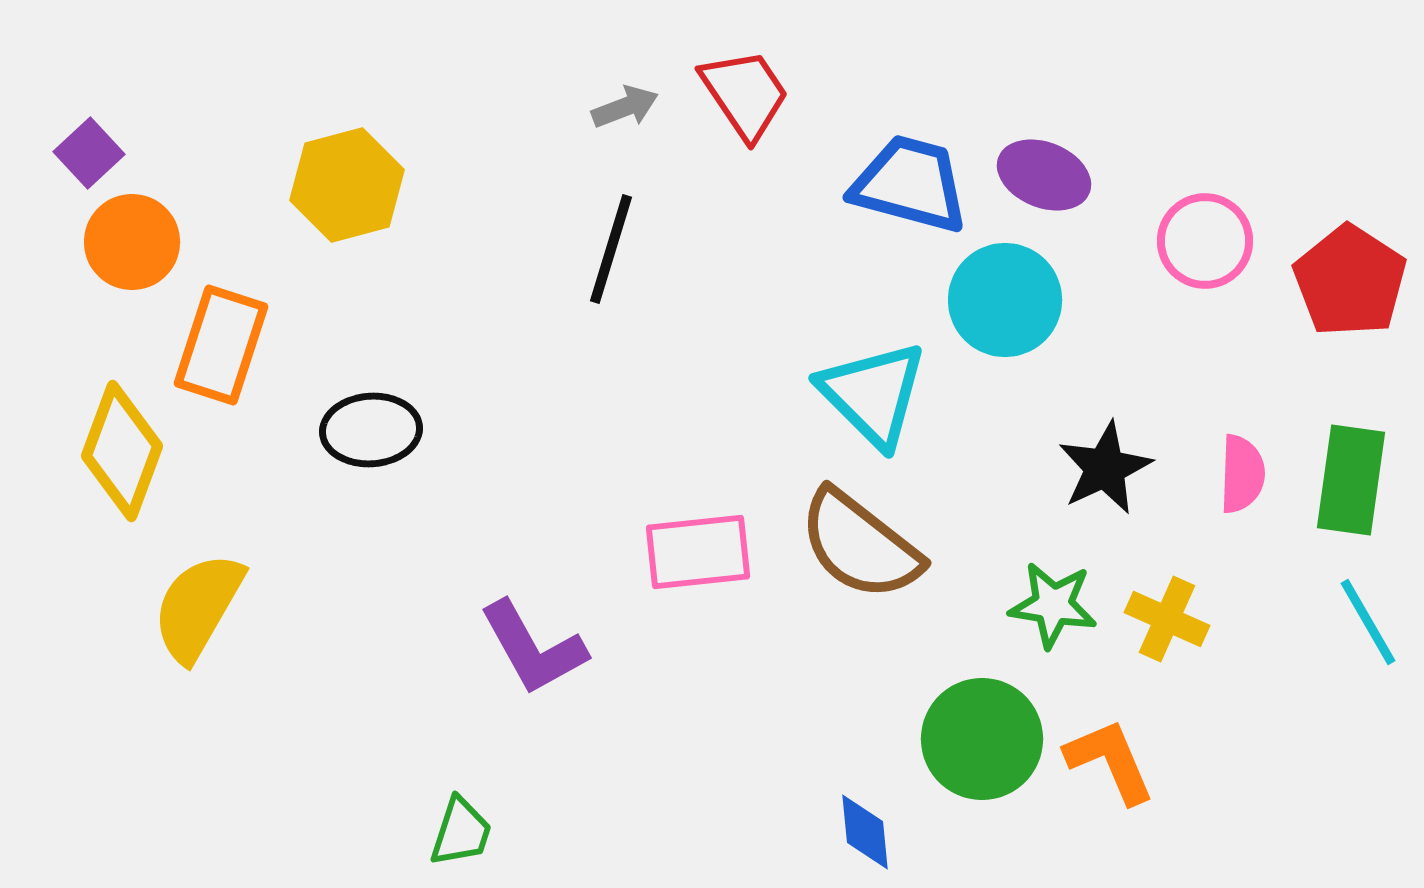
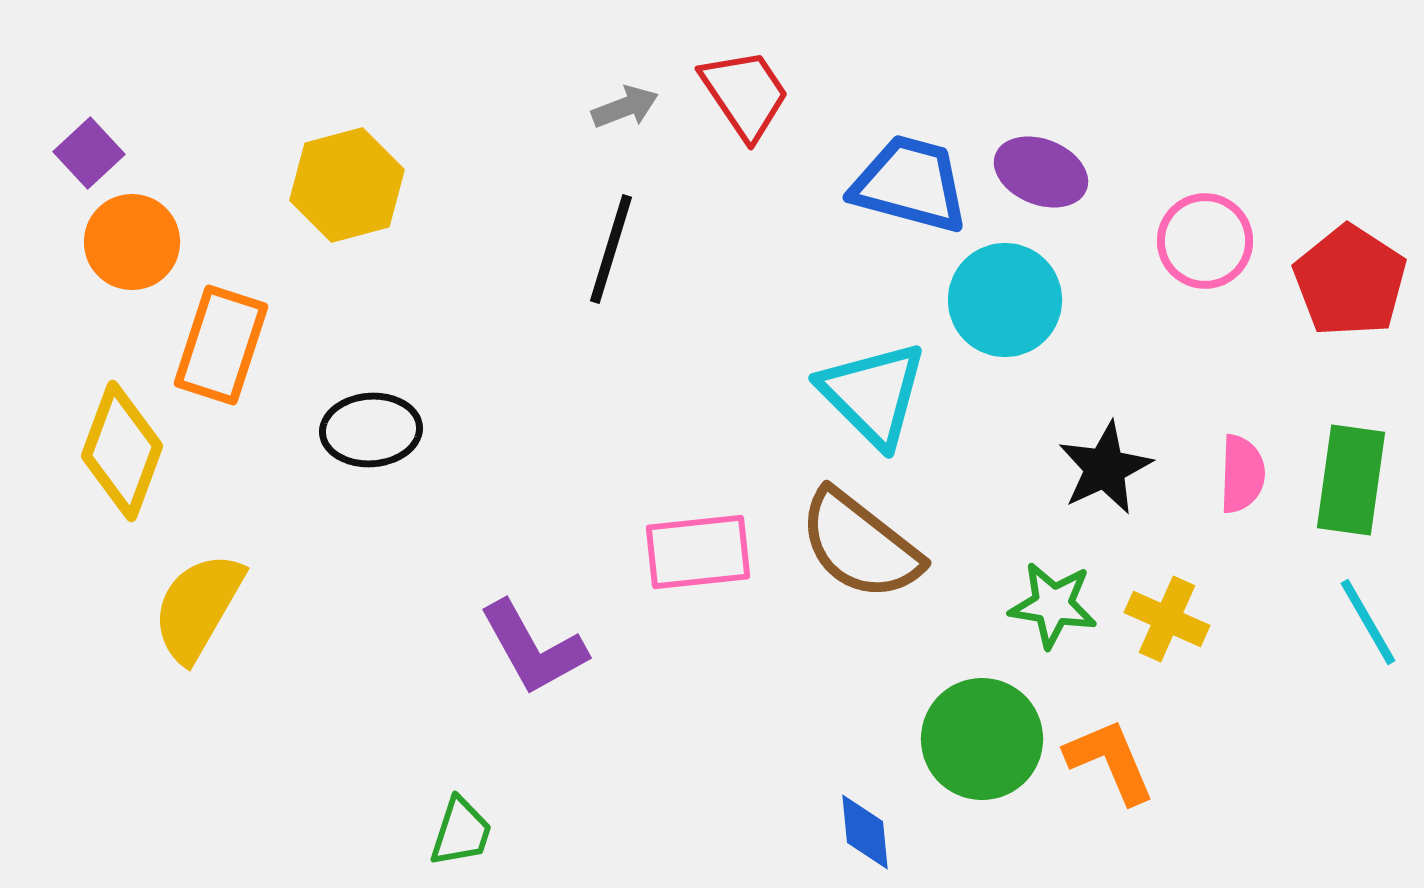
purple ellipse: moved 3 px left, 3 px up
